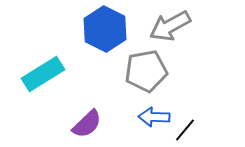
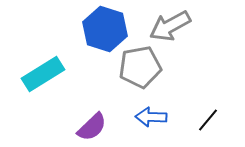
blue hexagon: rotated 9 degrees counterclockwise
gray pentagon: moved 6 px left, 4 px up
blue arrow: moved 3 px left
purple semicircle: moved 5 px right, 3 px down
black line: moved 23 px right, 10 px up
